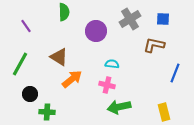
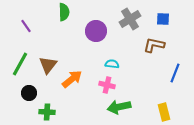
brown triangle: moved 11 px left, 8 px down; rotated 36 degrees clockwise
black circle: moved 1 px left, 1 px up
